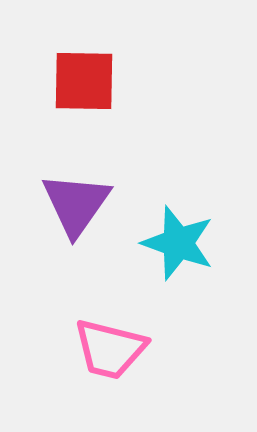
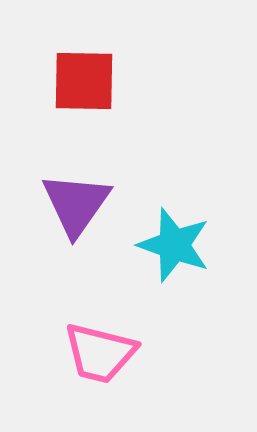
cyan star: moved 4 px left, 2 px down
pink trapezoid: moved 10 px left, 4 px down
